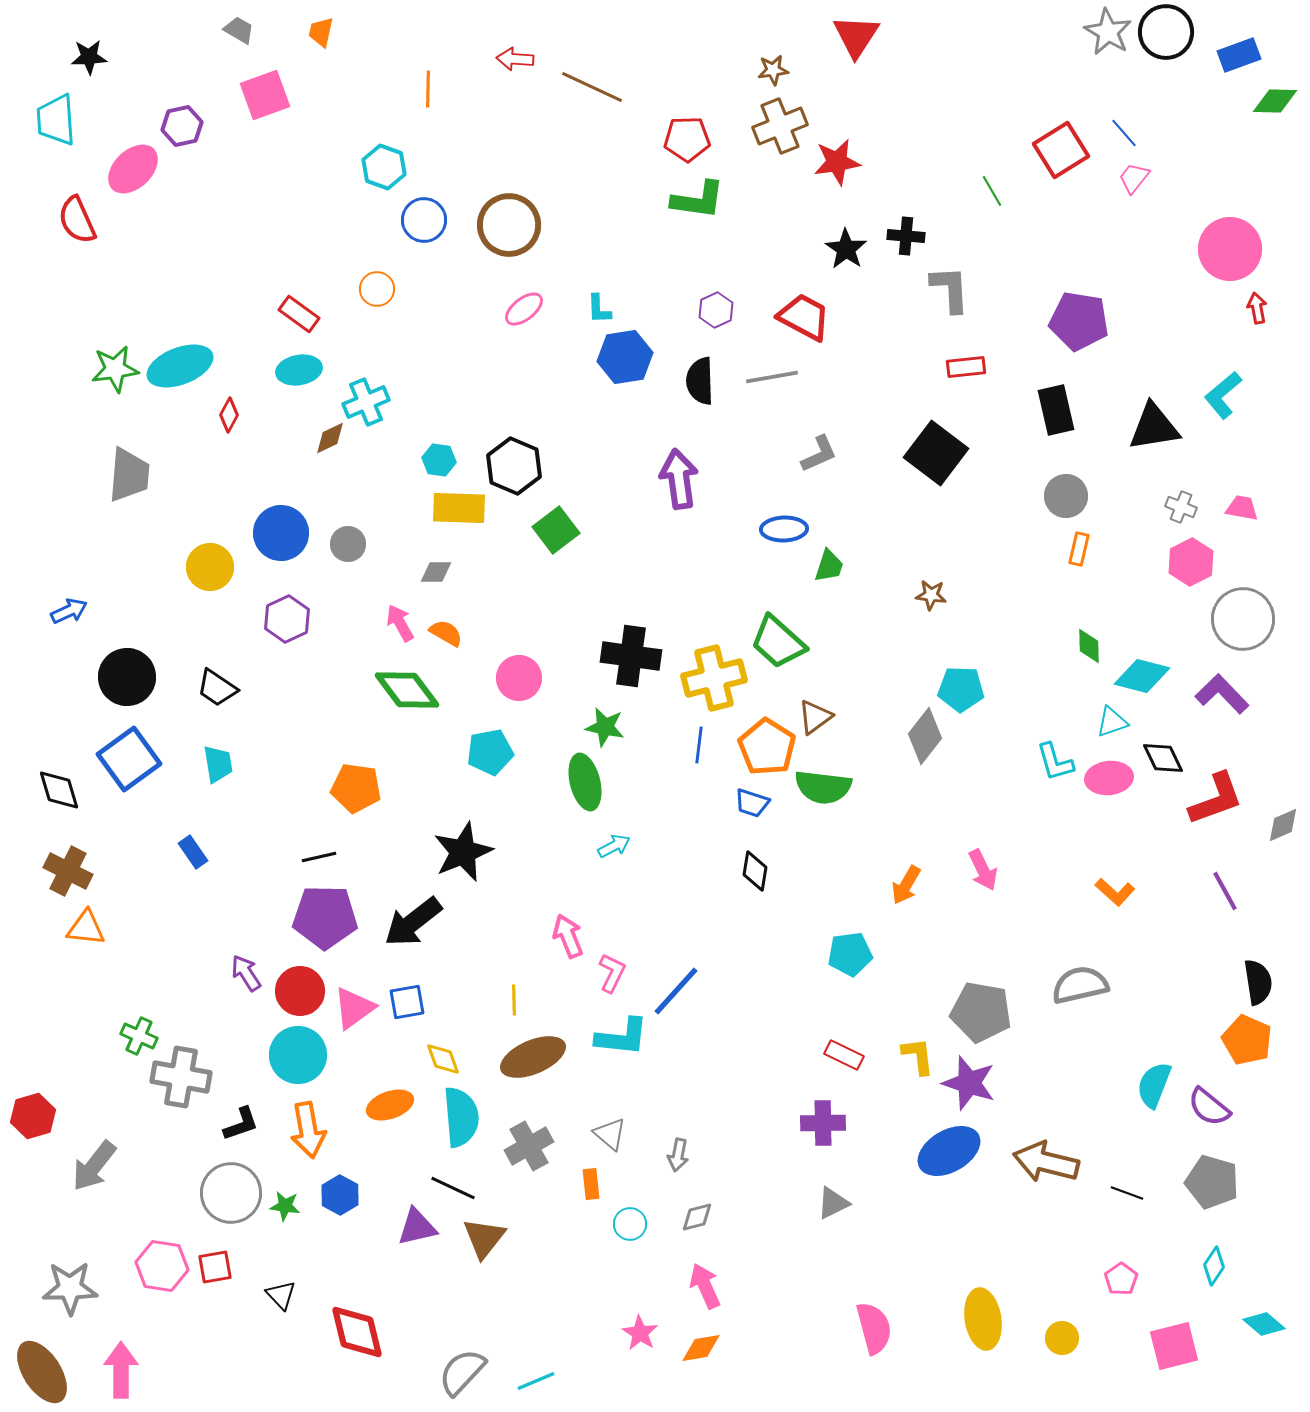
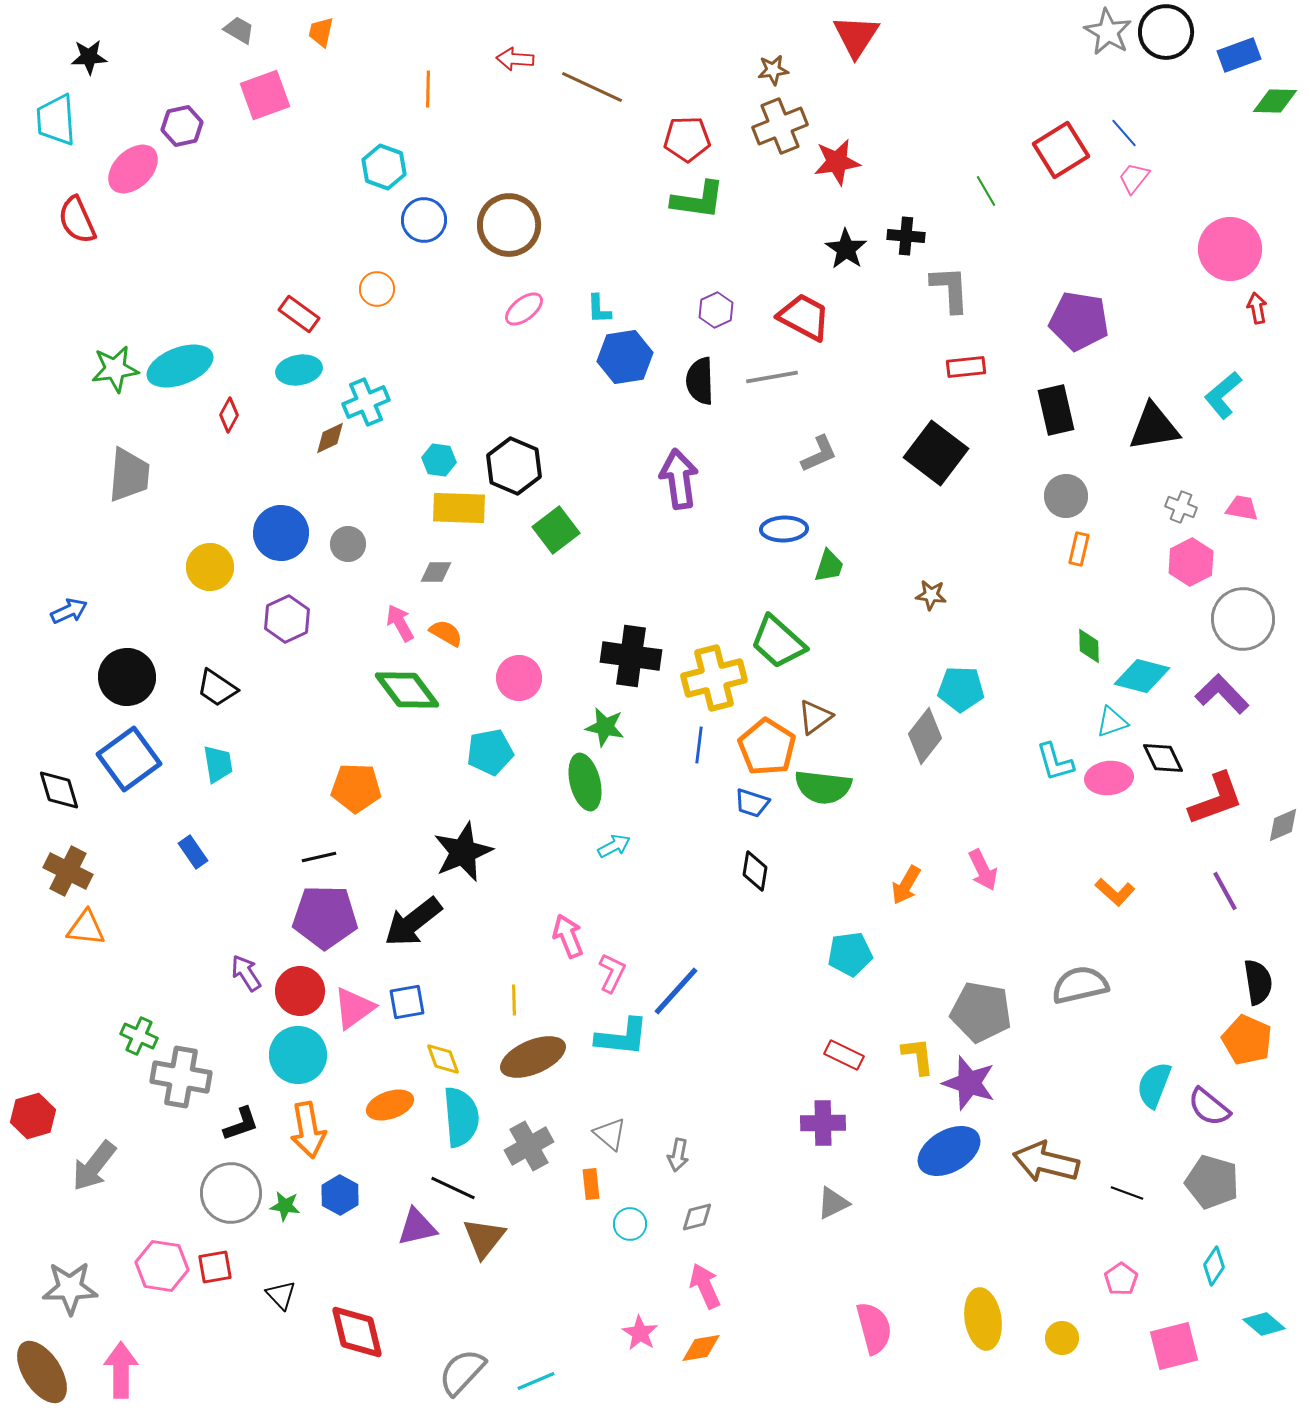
green line at (992, 191): moved 6 px left
orange pentagon at (356, 788): rotated 6 degrees counterclockwise
